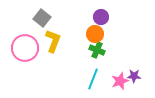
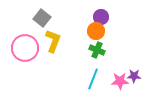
orange circle: moved 1 px right, 3 px up
pink star: rotated 18 degrees clockwise
